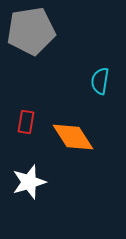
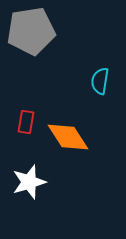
orange diamond: moved 5 px left
